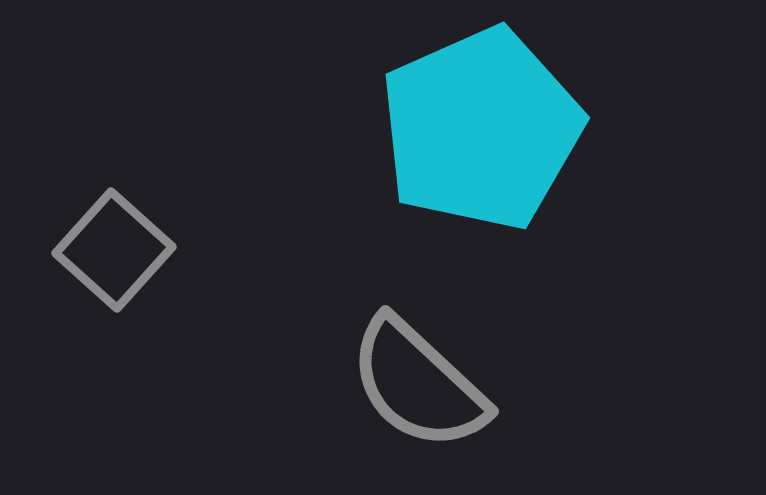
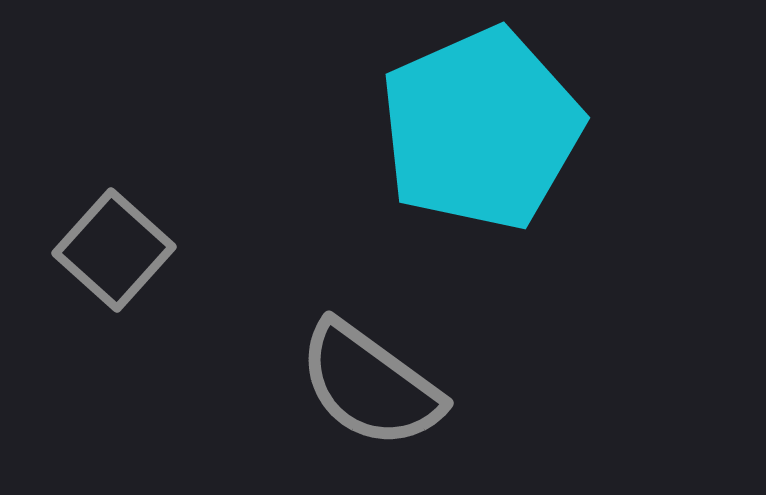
gray semicircle: moved 48 px left, 1 px down; rotated 7 degrees counterclockwise
